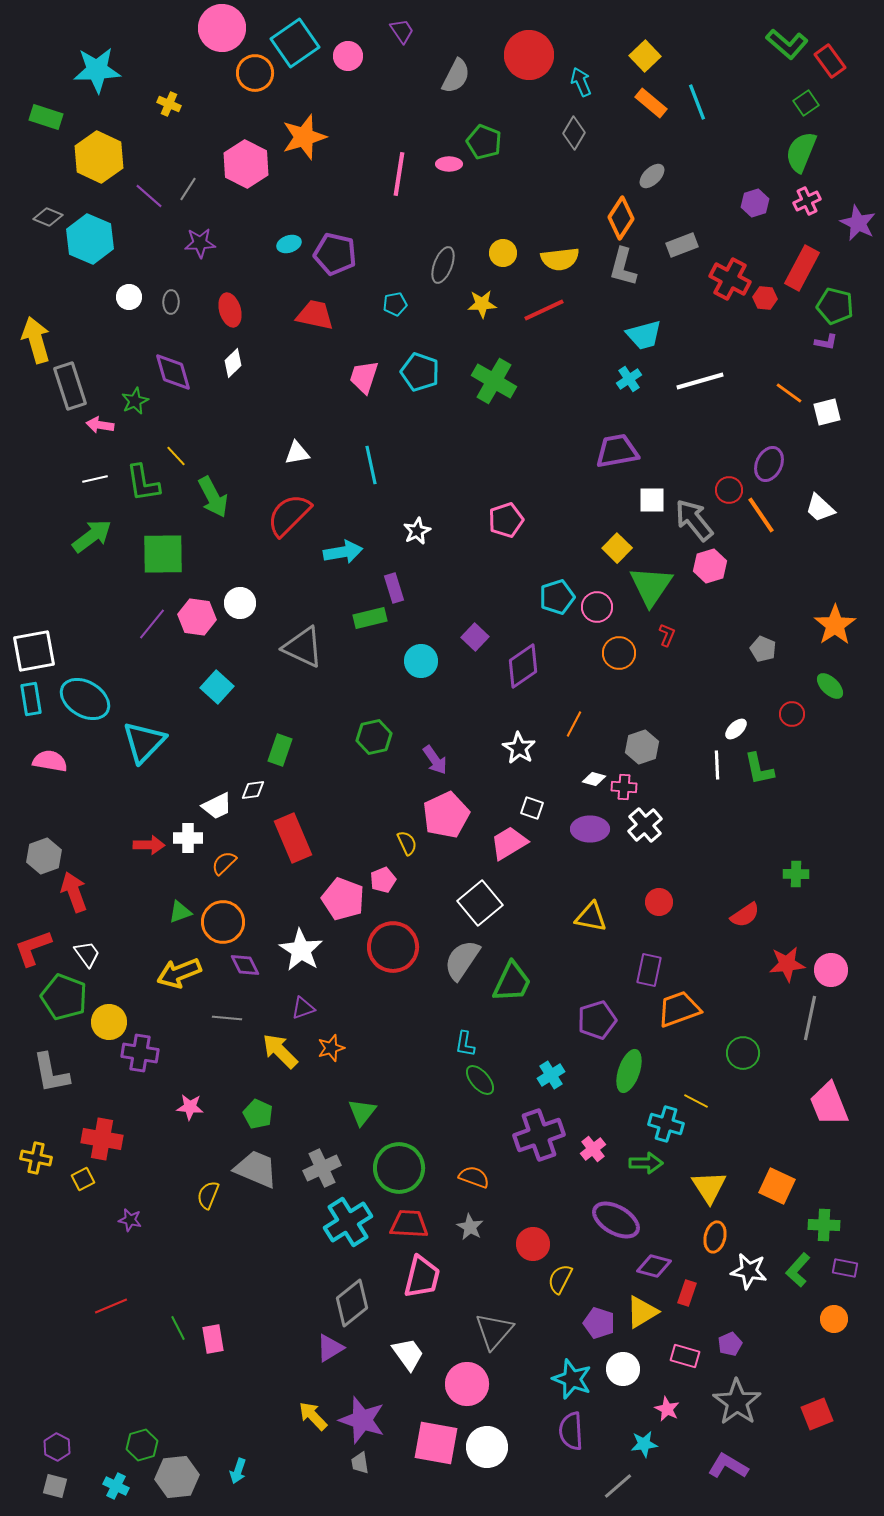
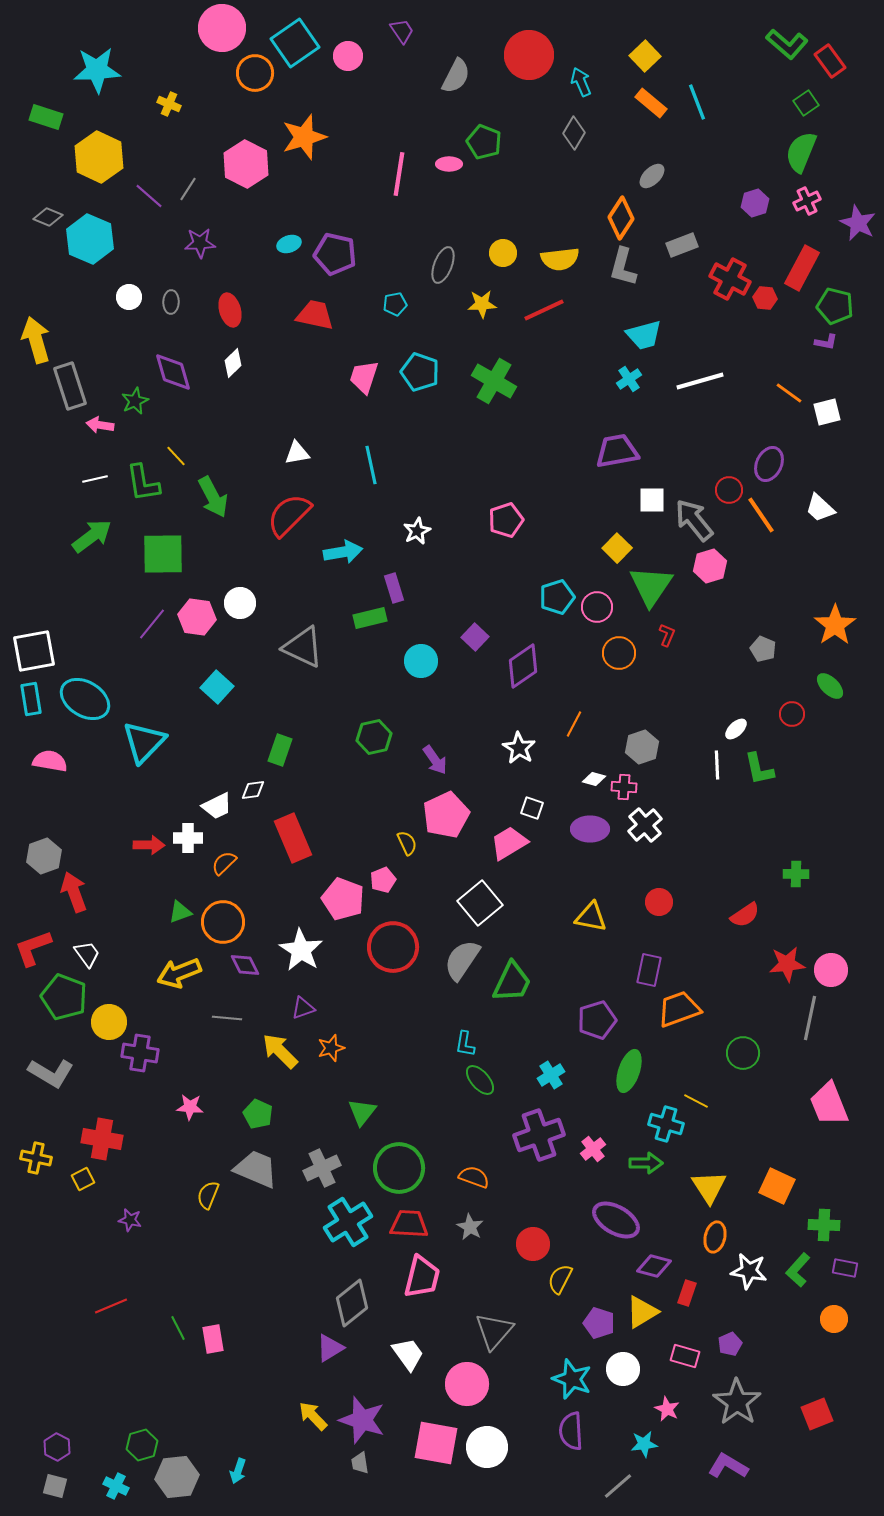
gray L-shape at (51, 1073): rotated 48 degrees counterclockwise
